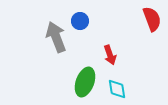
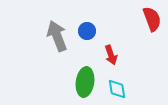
blue circle: moved 7 px right, 10 px down
gray arrow: moved 1 px right, 1 px up
red arrow: moved 1 px right
green ellipse: rotated 12 degrees counterclockwise
